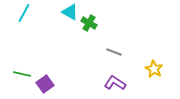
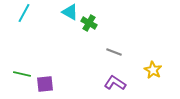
yellow star: moved 1 px left, 1 px down
purple square: rotated 30 degrees clockwise
